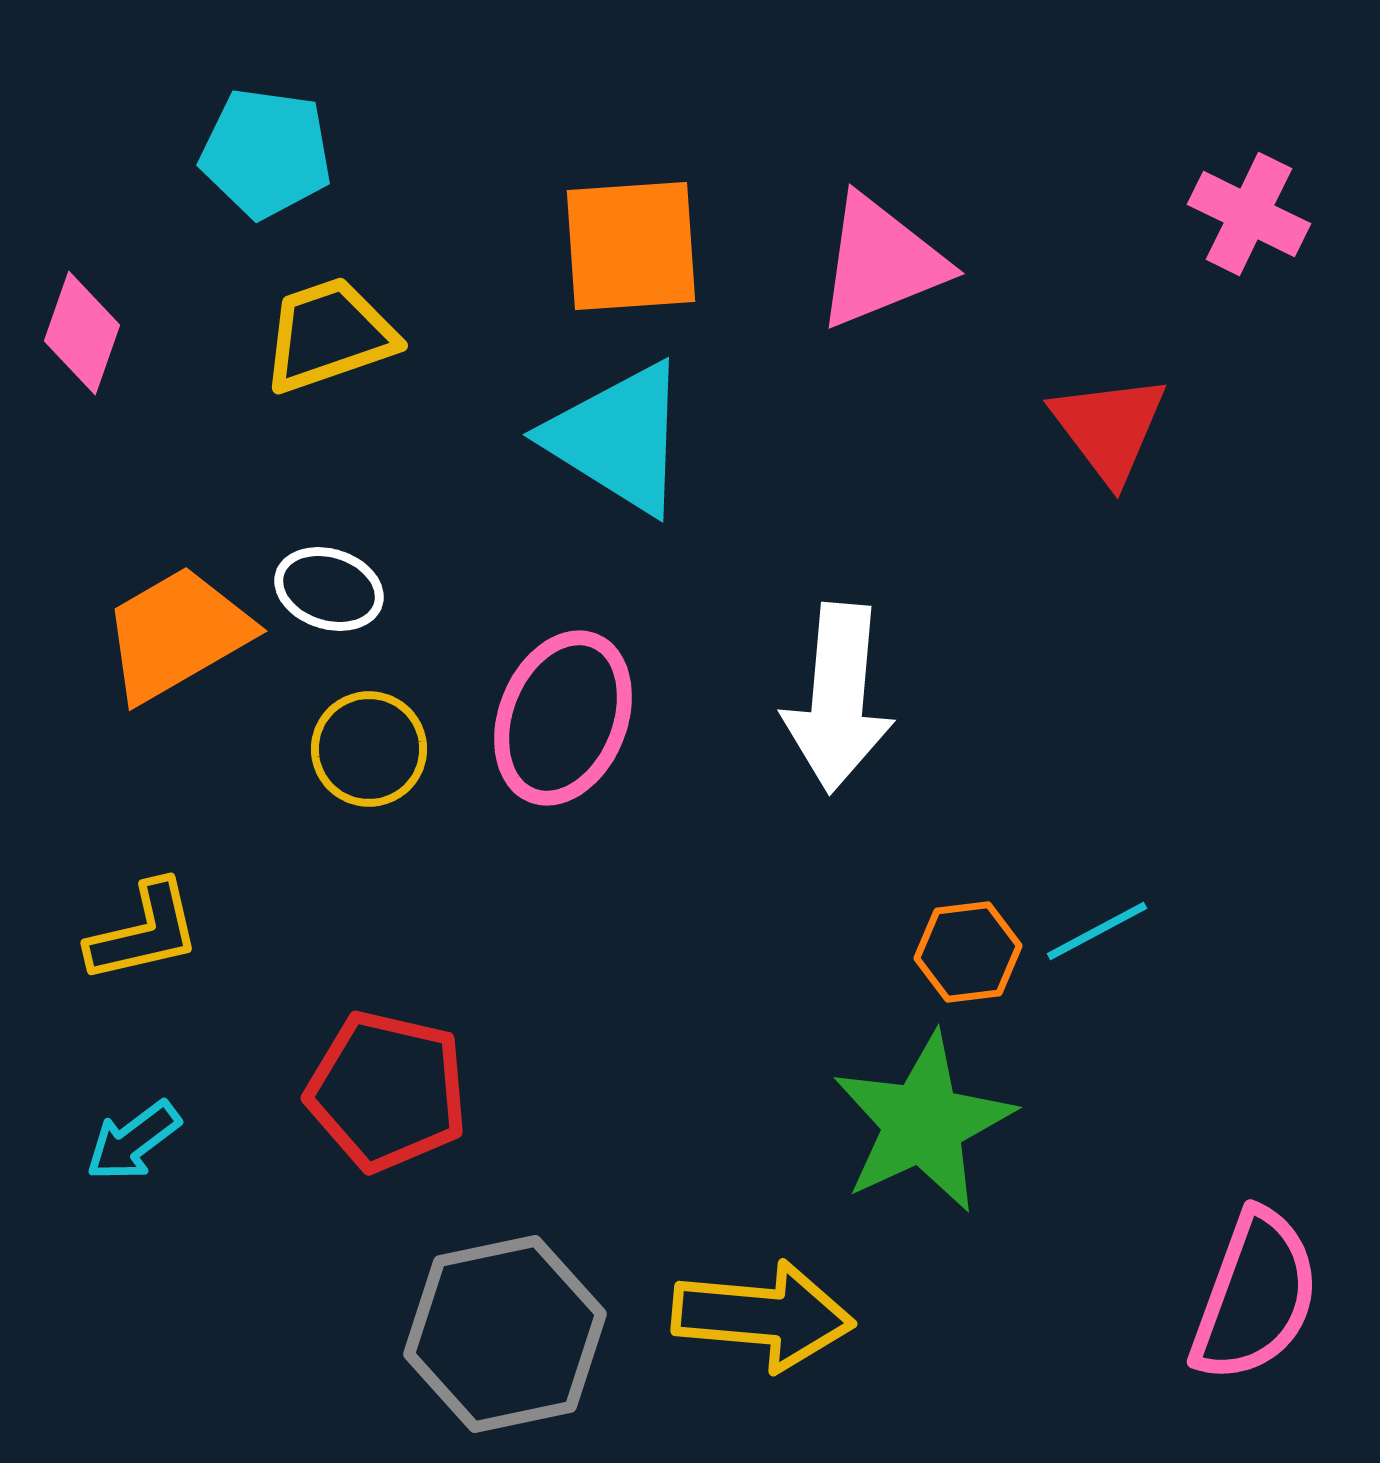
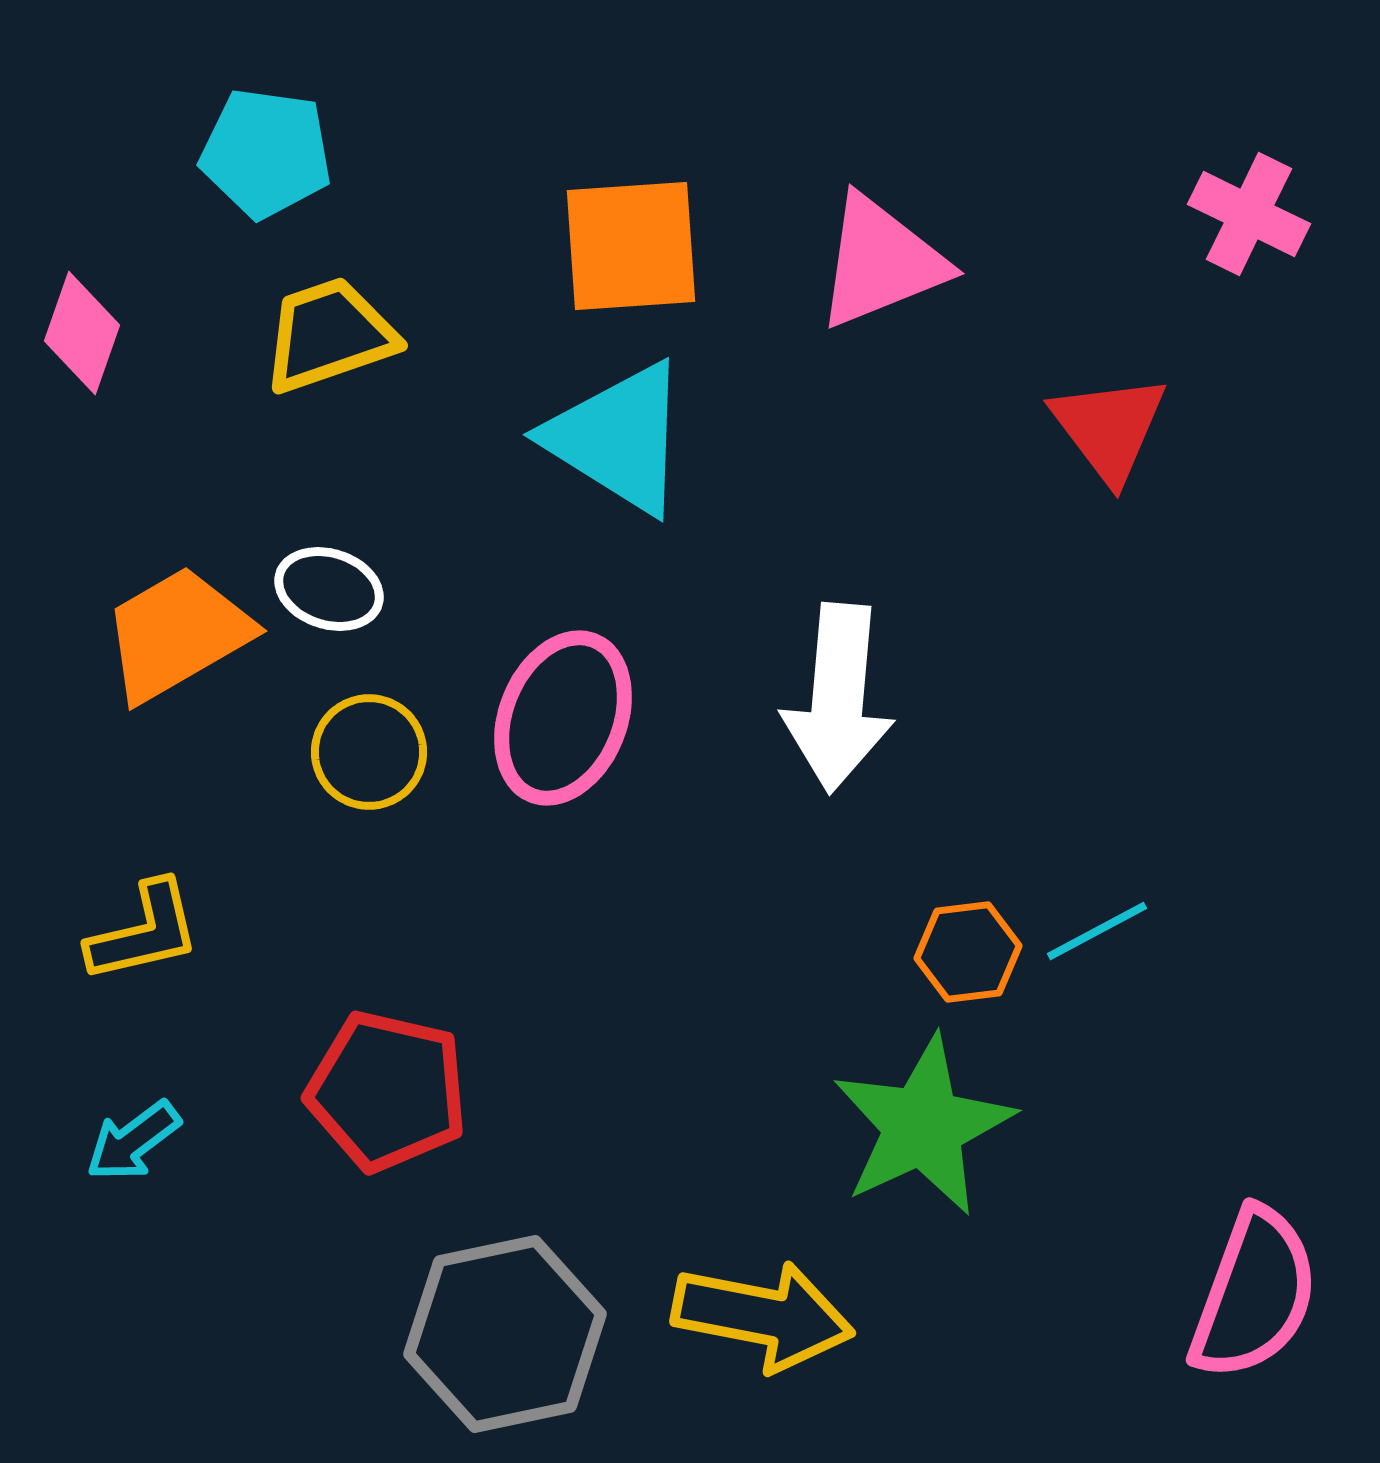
yellow circle: moved 3 px down
green star: moved 3 px down
pink semicircle: moved 1 px left, 2 px up
yellow arrow: rotated 6 degrees clockwise
